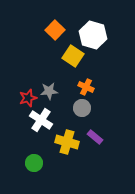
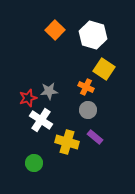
yellow square: moved 31 px right, 13 px down
gray circle: moved 6 px right, 2 px down
